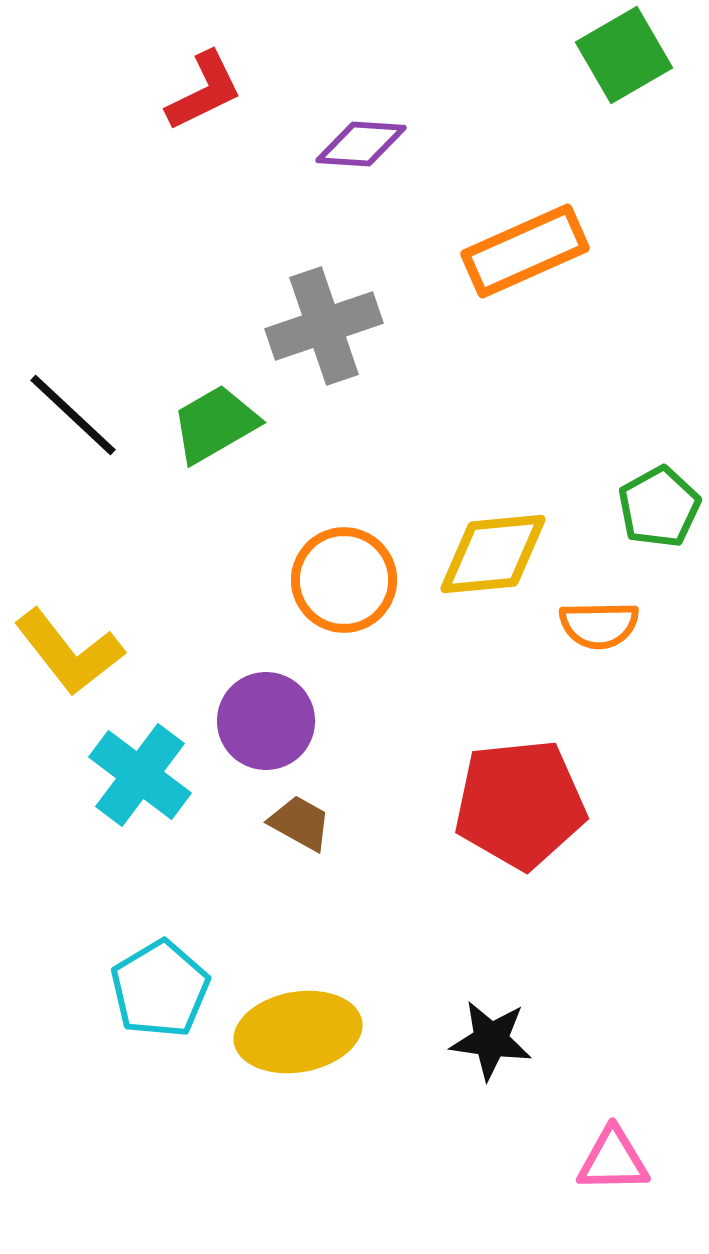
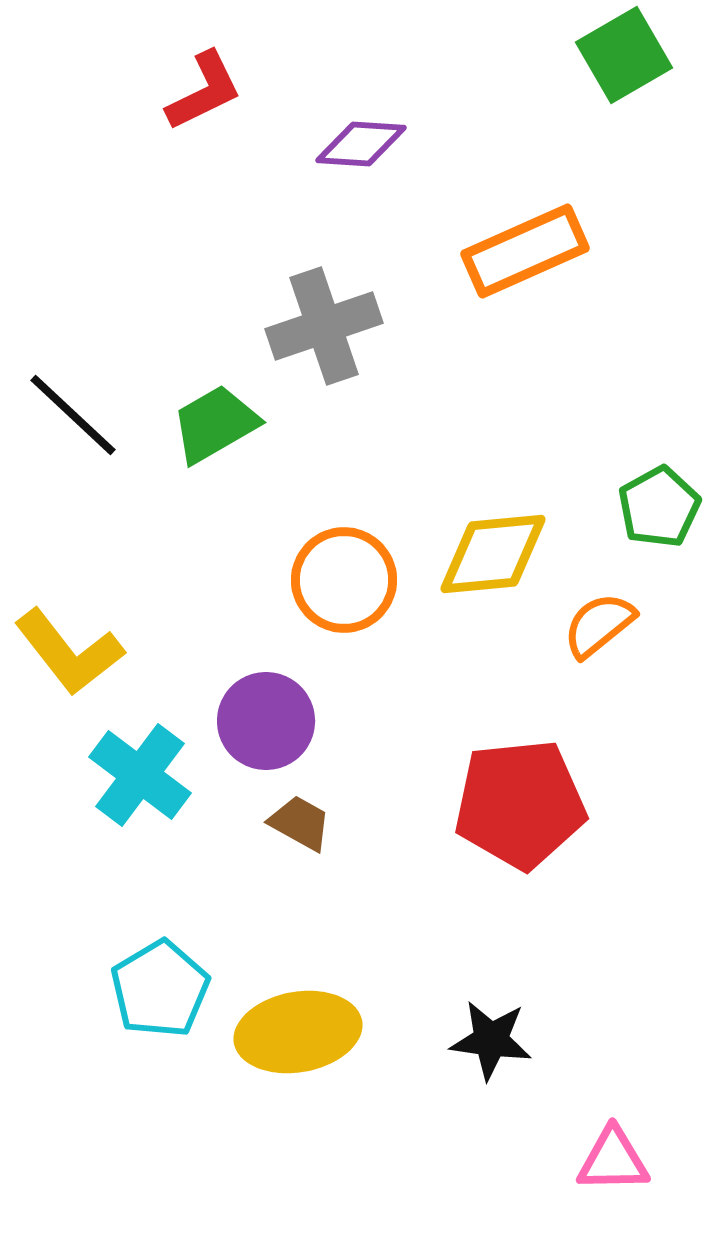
orange semicircle: rotated 142 degrees clockwise
